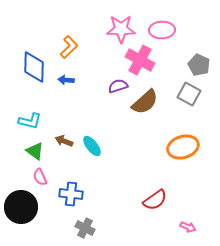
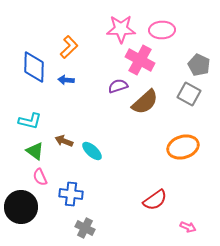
cyan ellipse: moved 5 px down; rotated 10 degrees counterclockwise
